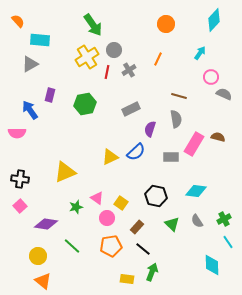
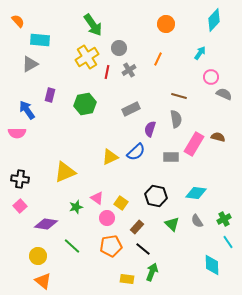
gray circle at (114, 50): moved 5 px right, 2 px up
blue arrow at (30, 110): moved 3 px left
cyan diamond at (196, 191): moved 2 px down
